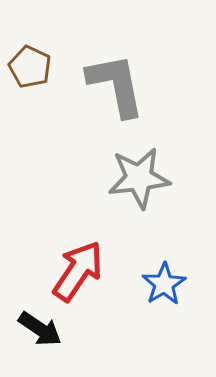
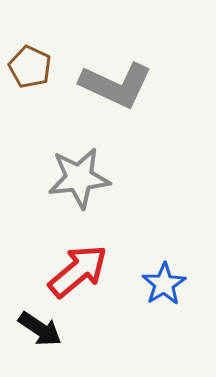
gray L-shape: rotated 126 degrees clockwise
gray star: moved 60 px left
red arrow: rotated 16 degrees clockwise
